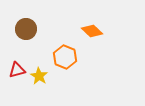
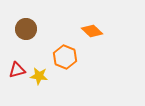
yellow star: rotated 24 degrees counterclockwise
